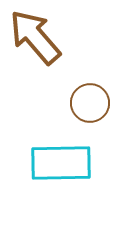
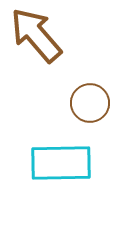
brown arrow: moved 1 px right, 2 px up
